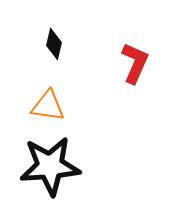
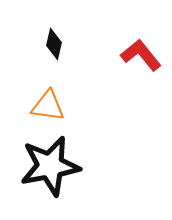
red L-shape: moved 6 px right, 8 px up; rotated 63 degrees counterclockwise
black star: rotated 6 degrees counterclockwise
